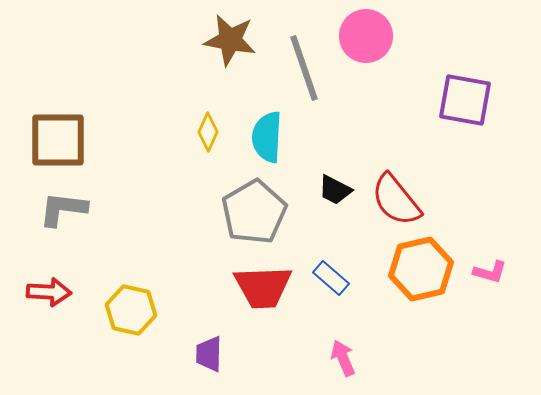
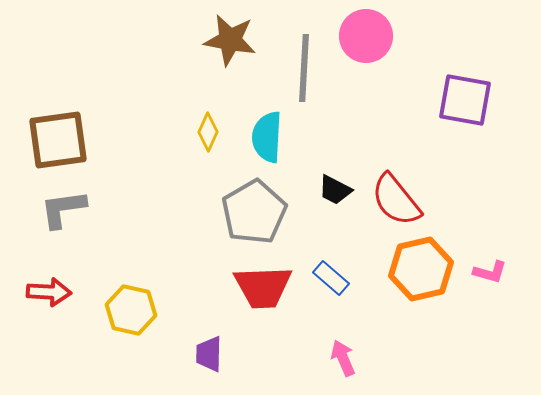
gray line: rotated 22 degrees clockwise
brown square: rotated 8 degrees counterclockwise
gray L-shape: rotated 15 degrees counterclockwise
